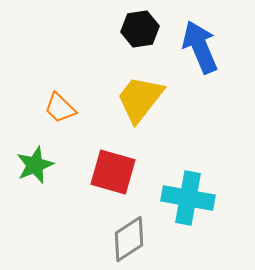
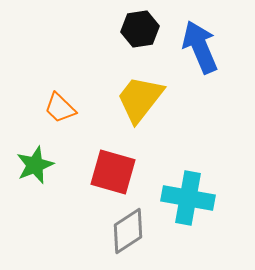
gray diamond: moved 1 px left, 8 px up
